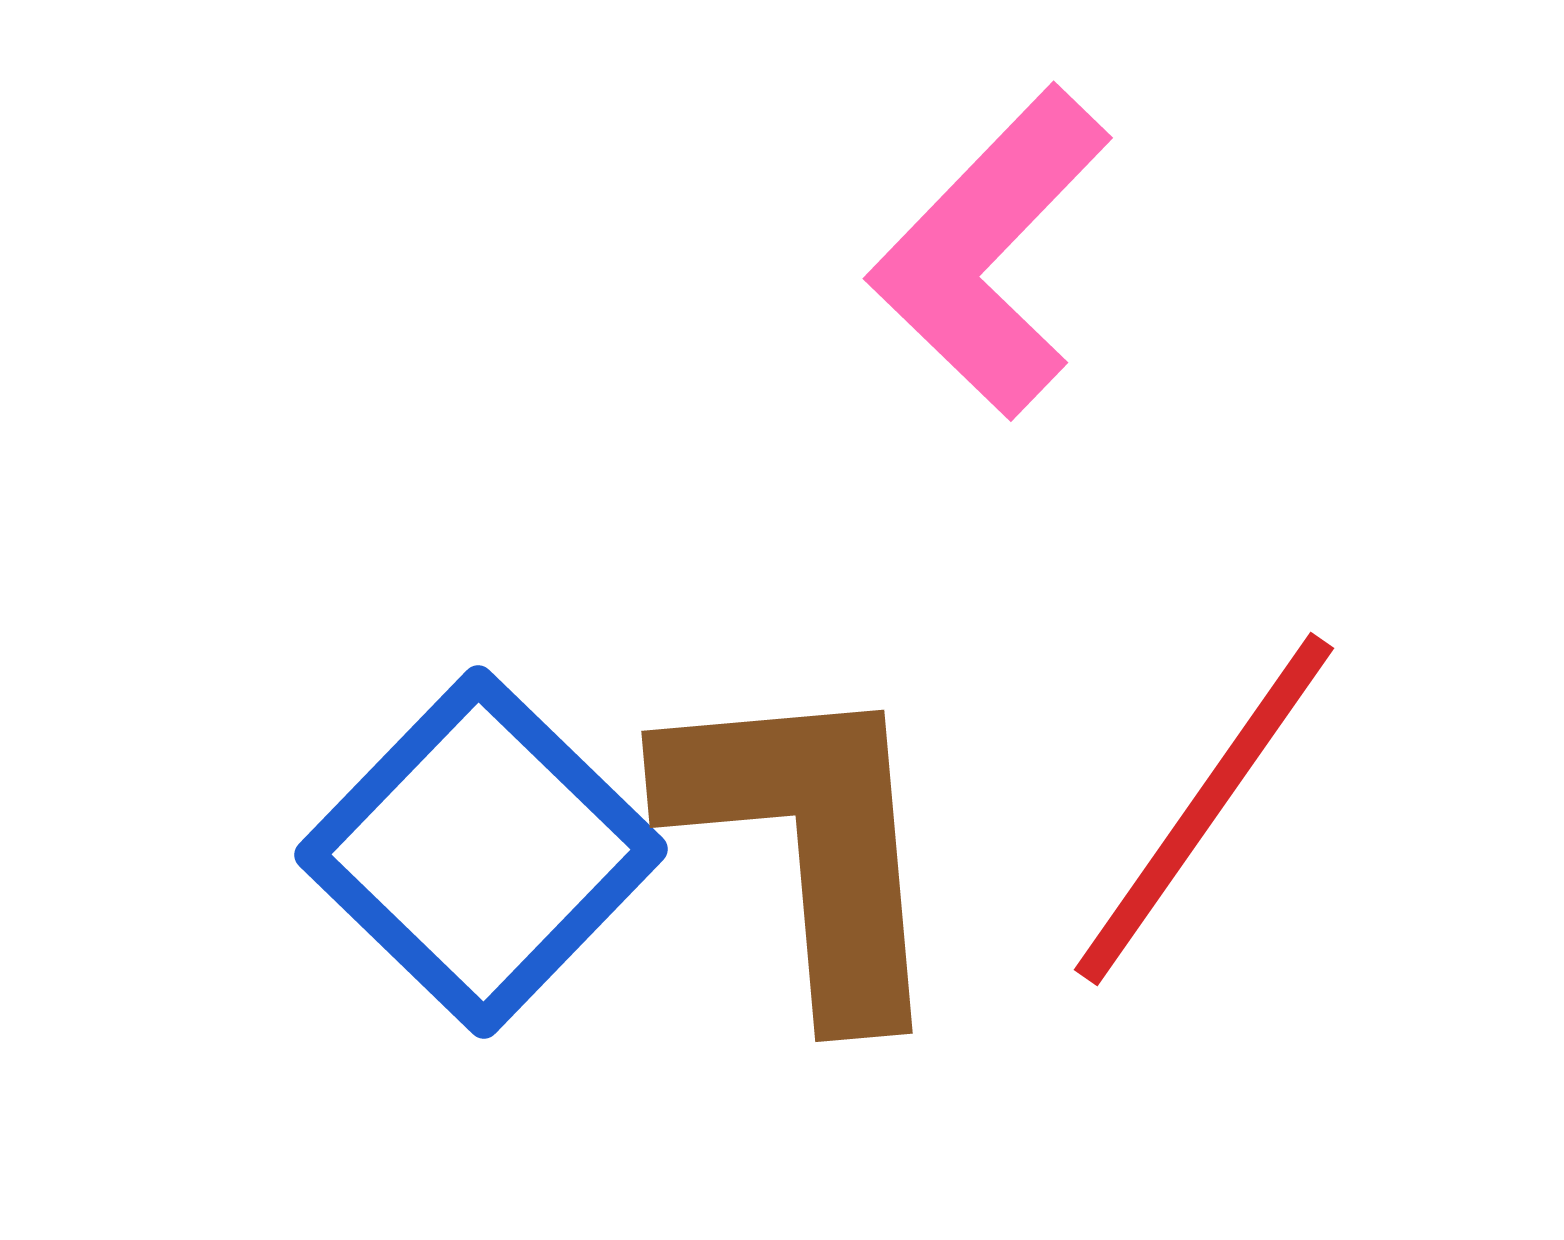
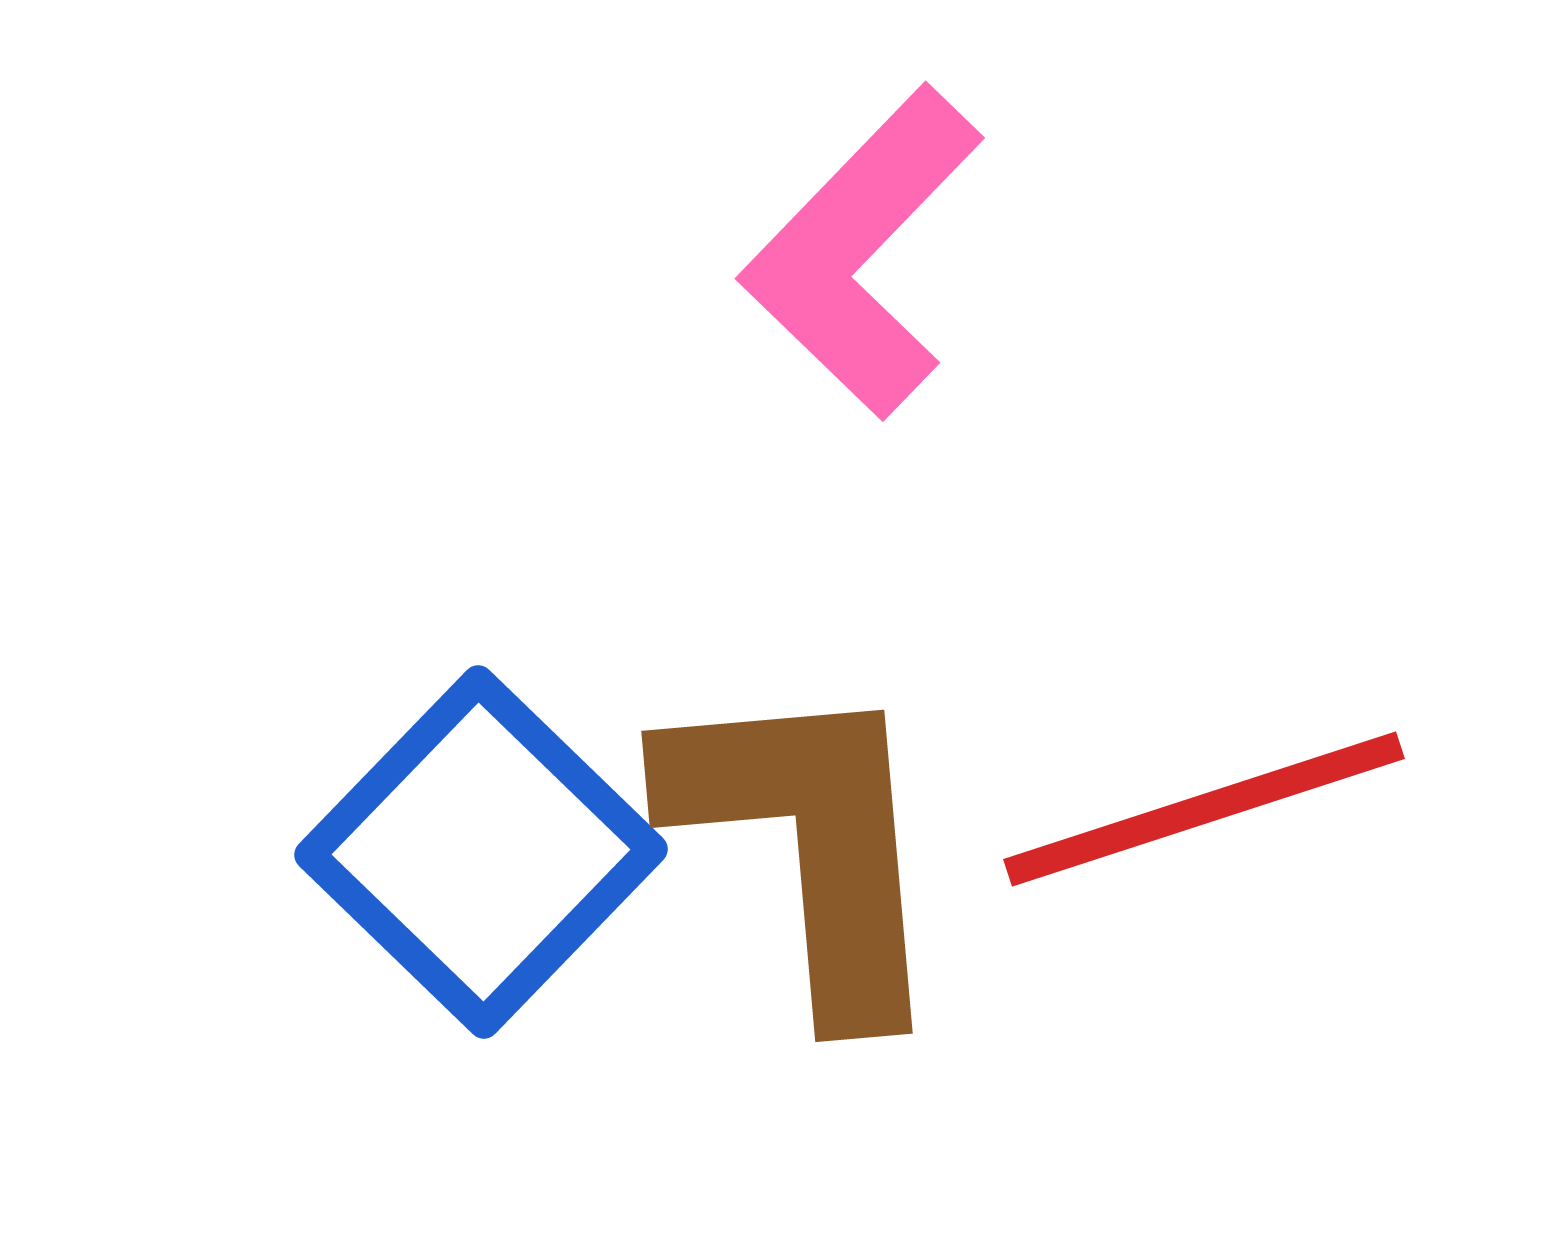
pink L-shape: moved 128 px left
red line: rotated 37 degrees clockwise
